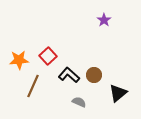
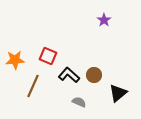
red square: rotated 24 degrees counterclockwise
orange star: moved 4 px left
